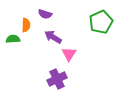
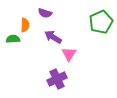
purple semicircle: moved 1 px up
orange semicircle: moved 1 px left
